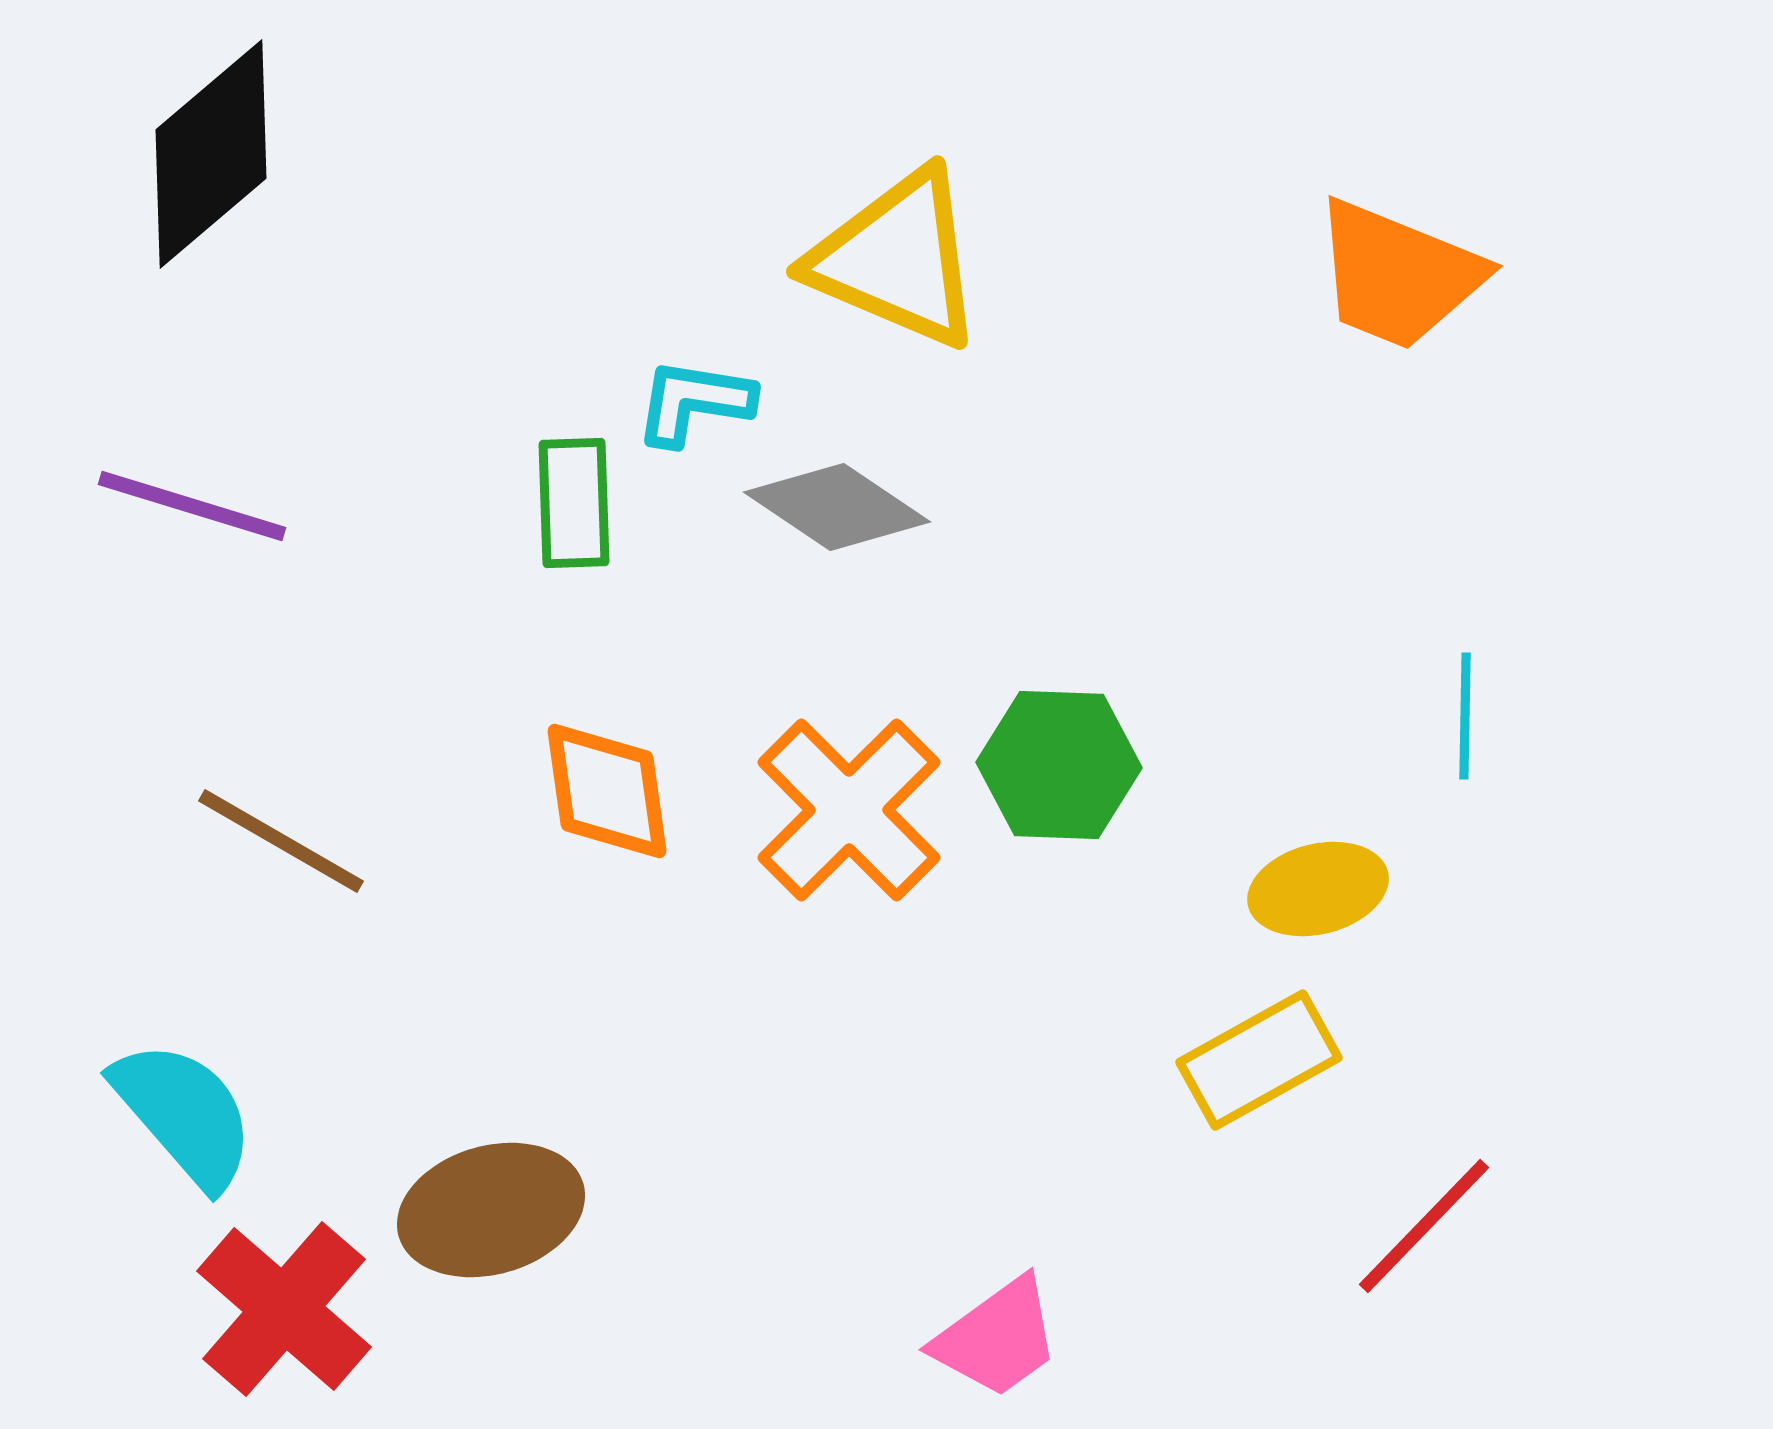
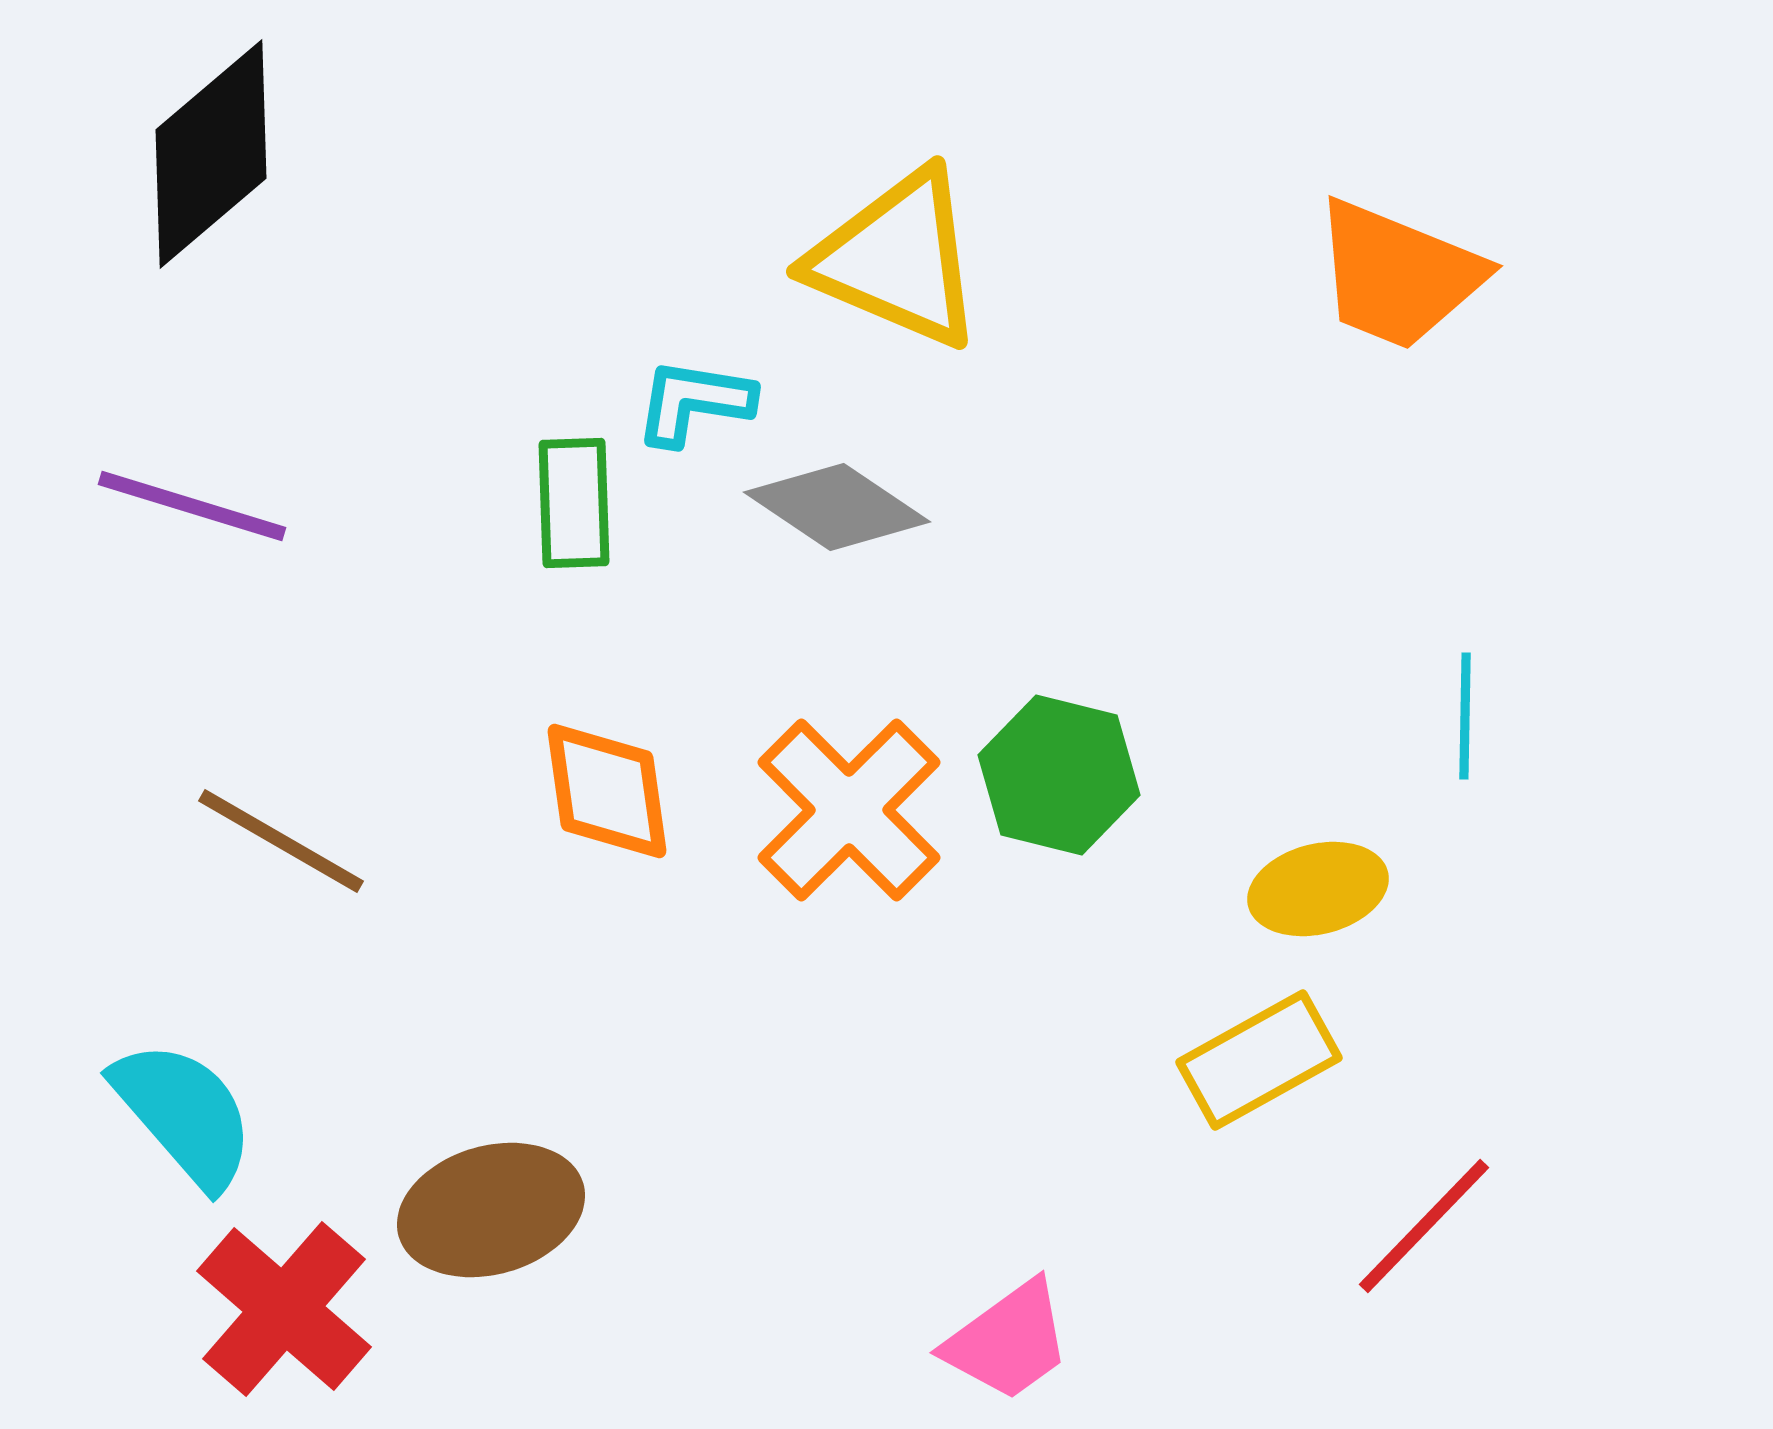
green hexagon: moved 10 px down; rotated 12 degrees clockwise
pink trapezoid: moved 11 px right, 3 px down
